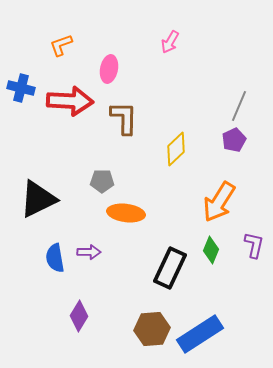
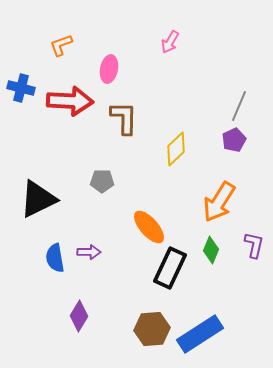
orange ellipse: moved 23 px right, 14 px down; rotated 42 degrees clockwise
